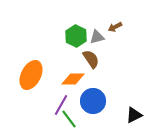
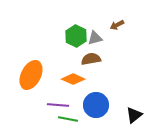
brown arrow: moved 2 px right, 2 px up
gray triangle: moved 2 px left, 1 px down
brown semicircle: rotated 66 degrees counterclockwise
orange diamond: rotated 25 degrees clockwise
blue circle: moved 3 px right, 4 px down
purple line: moved 3 px left; rotated 65 degrees clockwise
black triangle: rotated 12 degrees counterclockwise
green line: moved 1 px left; rotated 42 degrees counterclockwise
